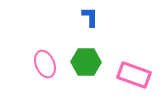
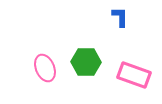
blue L-shape: moved 30 px right
pink ellipse: moved 4 px down
